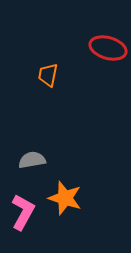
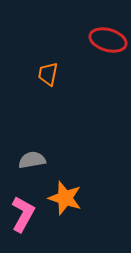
red ellipse: moved 8 px up
orange trapezoid: moved 1 px up
pink L-shape: moved 2 px down
